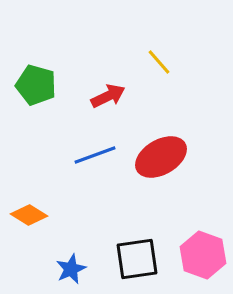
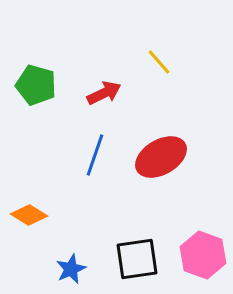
red arrow: moved 4 px left, 3 px up
blue line: rotated 51 degrees counterclockwise
